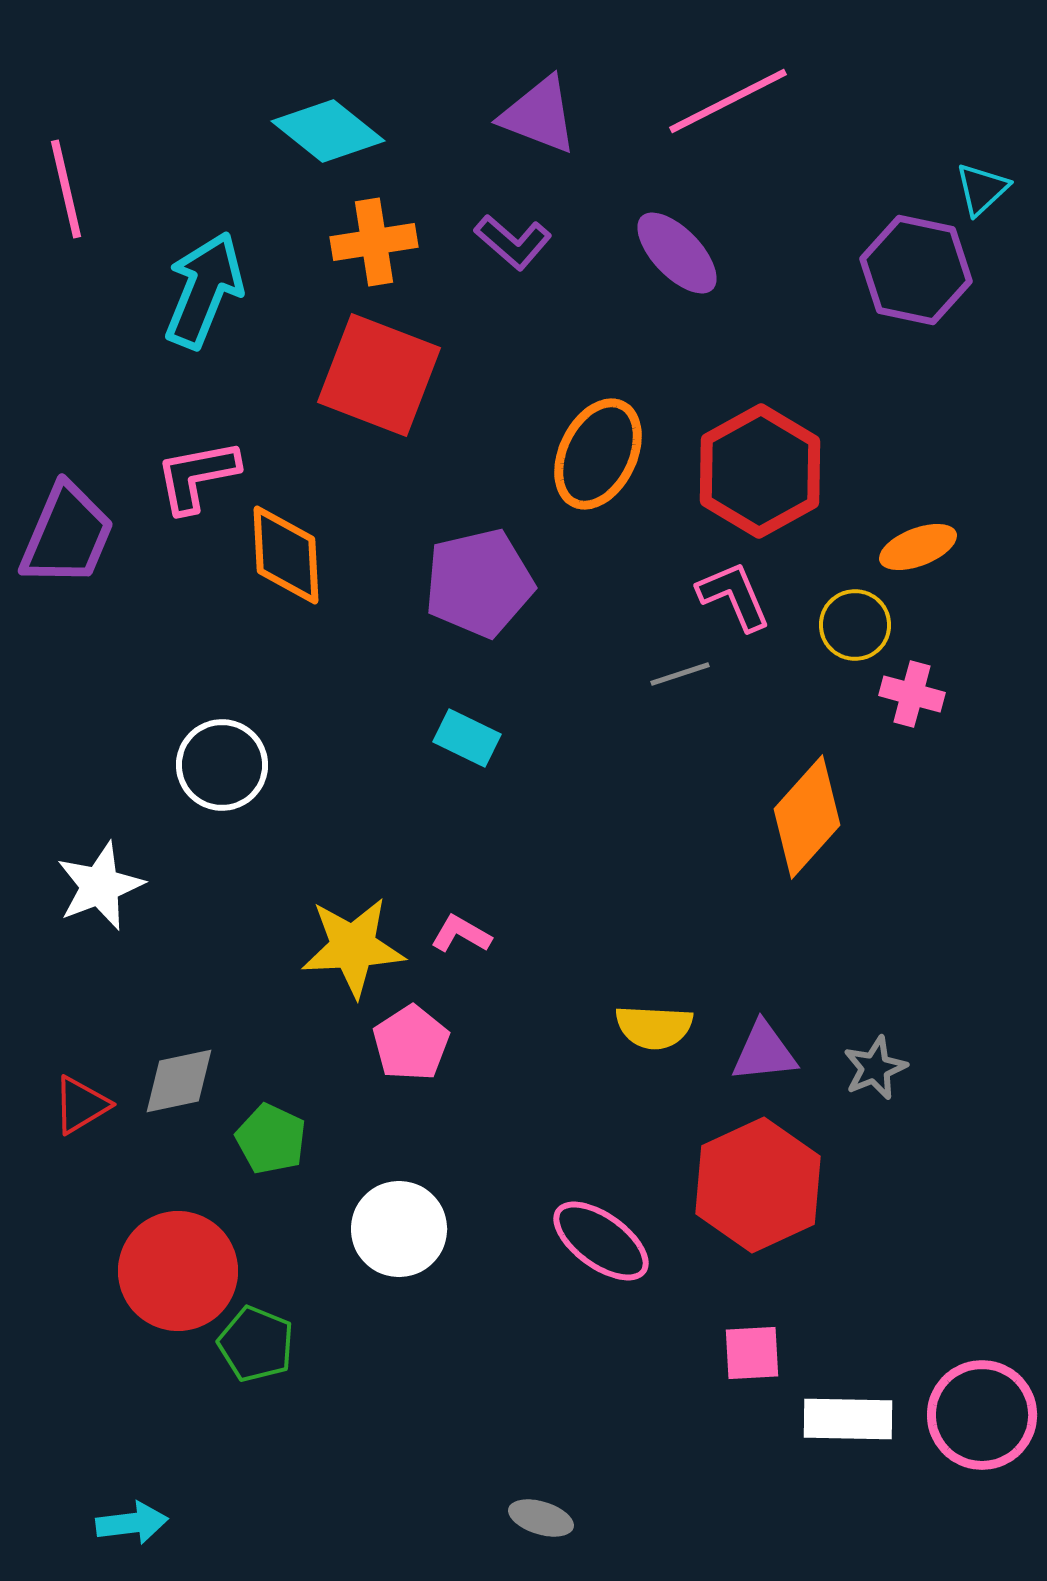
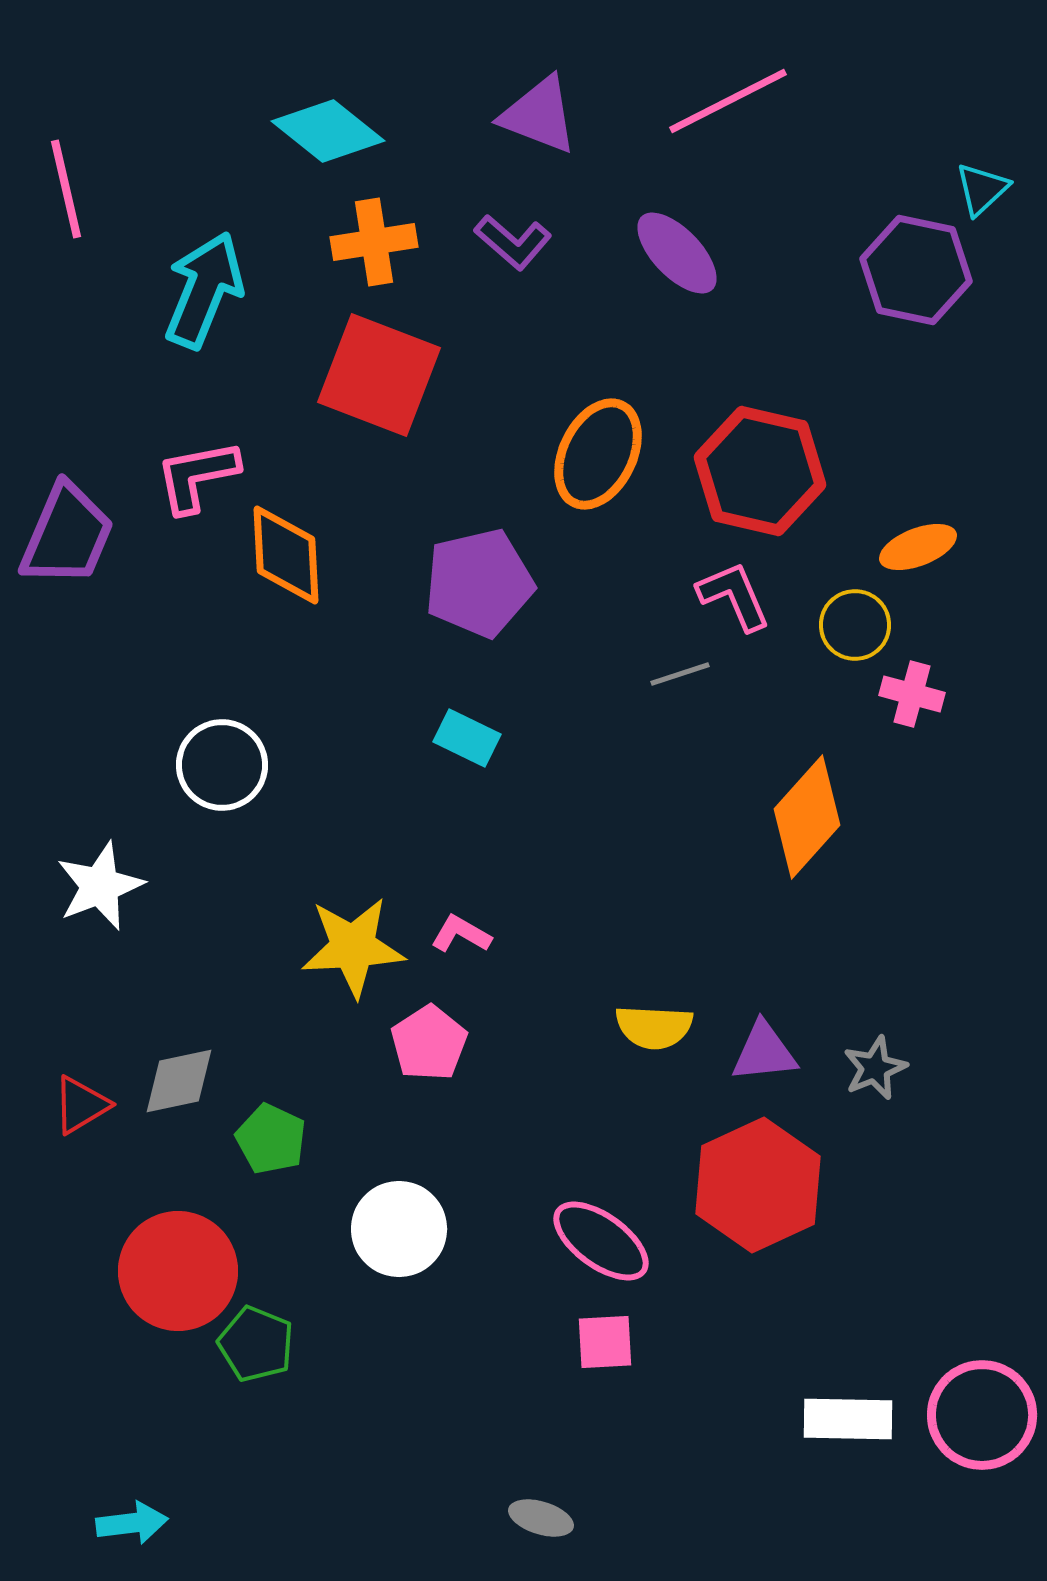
red hexagon at (760, 471): rotated 18 degrees counterclockwise
pink pentagon at (411, 1043): moved 18 px right
pink square at (752, 1353): moved 147 px left, 11 px up
